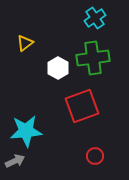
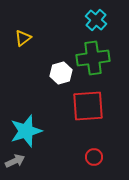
cyan cross: moved 1 px right, 2 px down; rotated 15 degrees counterclockwise
yellow triangle: moved 2 px left, 5 px up
white hexagon: moved 3 px right, 5 px down; rotated 15 degrees clockwise
red square: moved 6 px right; rotated 16 degrees clockwise
cyan star: rotated 12 degrees counterclockwise
red circle: moved 1 px left, 1 px down
